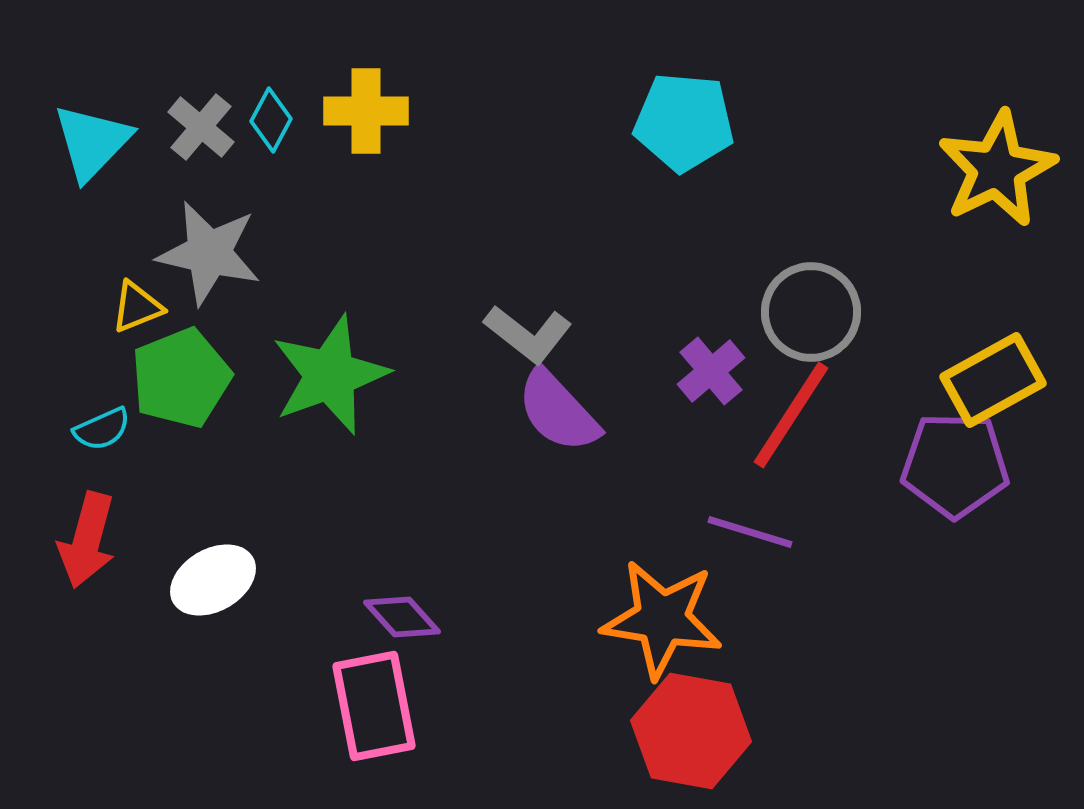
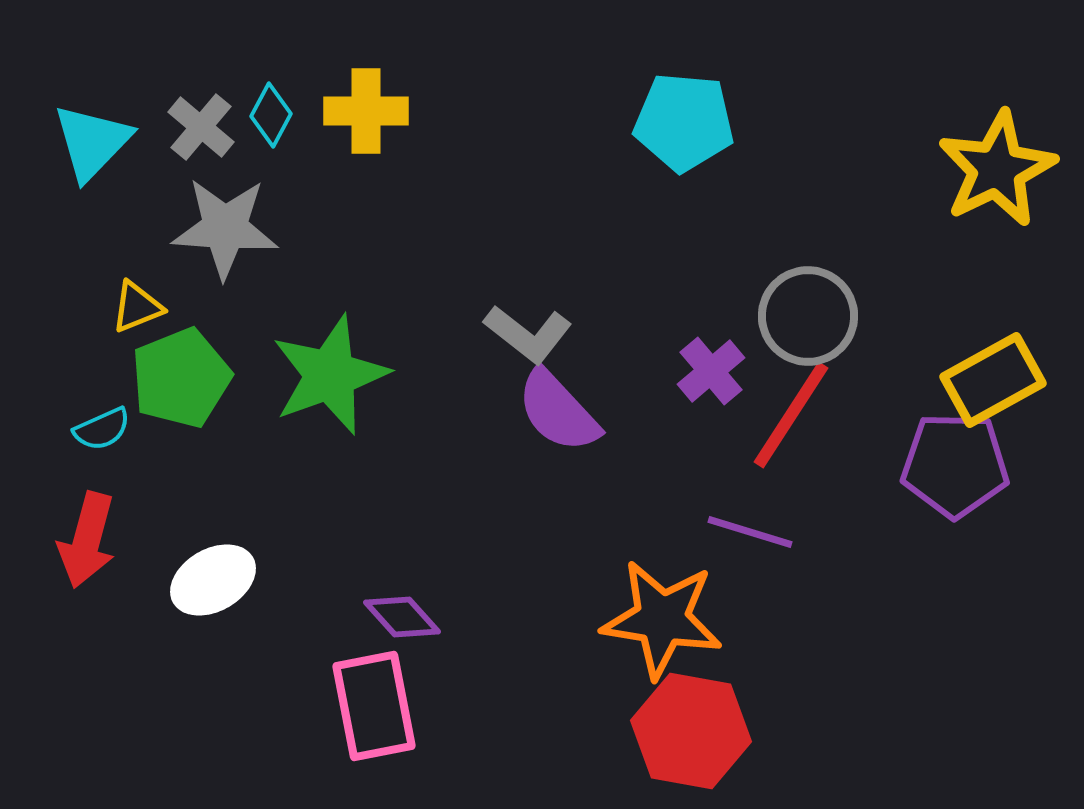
cyan diamond: moved 5 px up
gray star: moved 16 px right, 25 px up; rotated 9 degrees counterclockwise
gray circle: moved 3 px left, 4 px down
